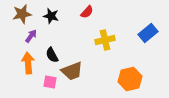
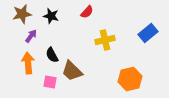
brown trapezoid: rotated 65 degrees clockwise
